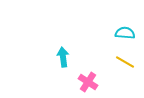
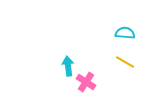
cyan arrow: moved 5 px right, 9 px down
pink cross: moved 2 px left
